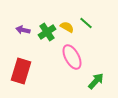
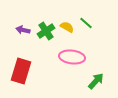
green cross: moved 1 px left, 1 px up
pink ellipse: rotated 55 degrees counterclockwise
